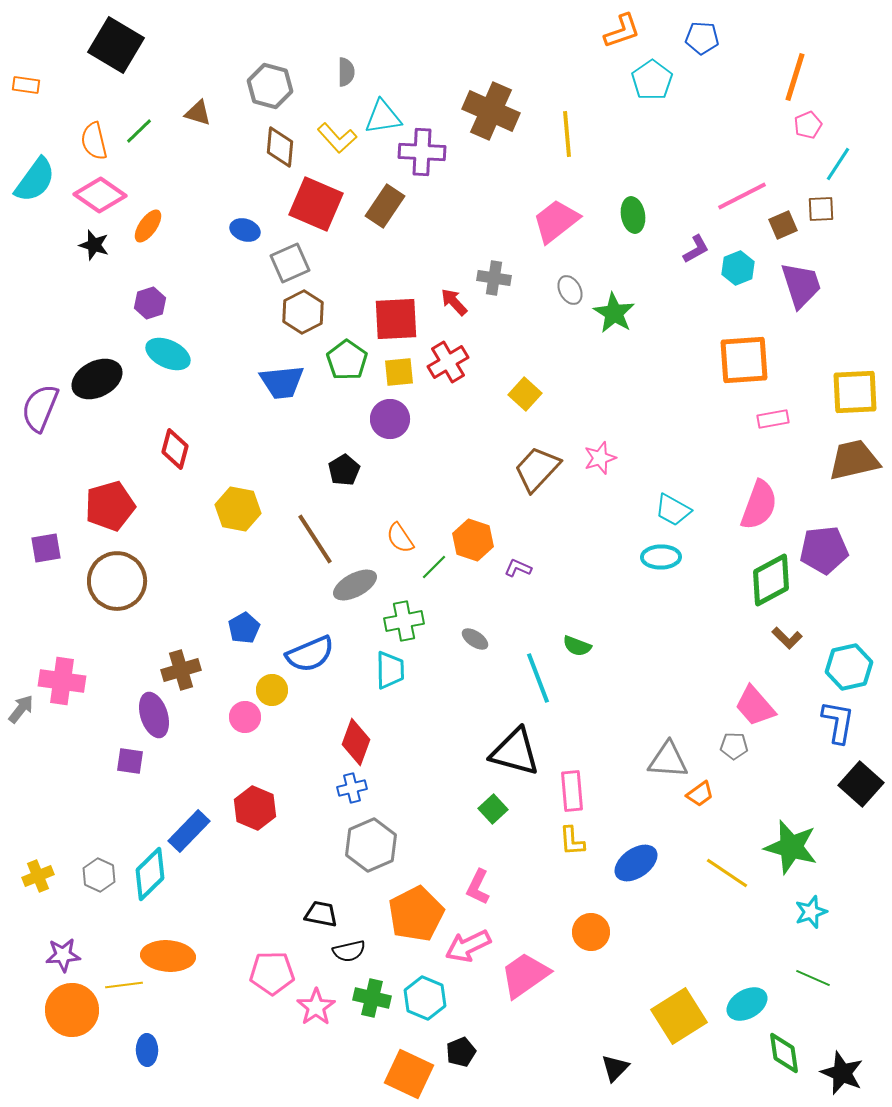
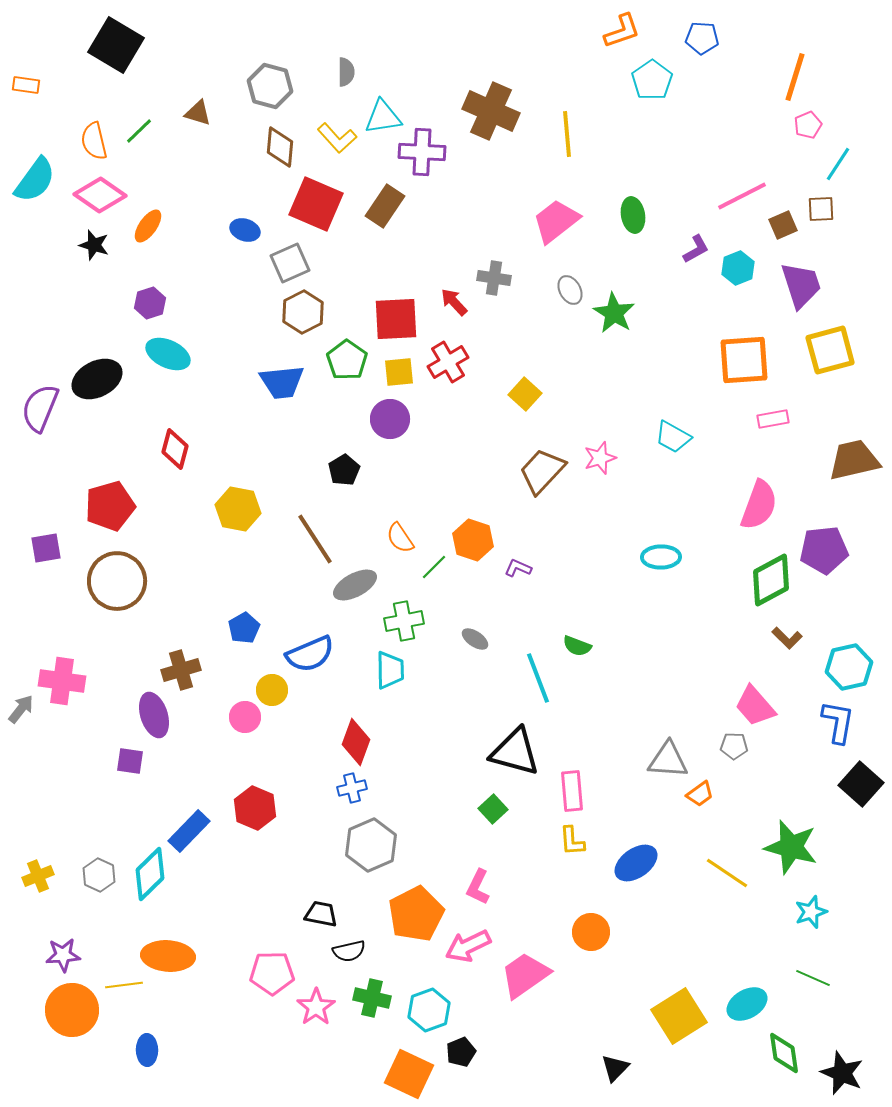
yellow square at (855, 392): moved 25 px left, 42 px up; rotated 12 degrees counterclockwise
brown trapezoid at (537, 469): moved 5 px right, 2 px down
cyan trapezoid at (673, 510): moved 73 px up
cyan hexagon at (425, 998): moved 4 px right, 12 px down; rotated 18 degrees clockwise
